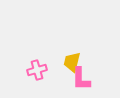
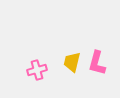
pink L-shape: moved 16 px right, 16 px up; rotated 15 degrees clockwise
